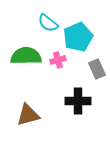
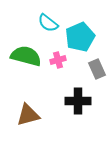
cyan pentagon: moved 2 px right
green semicircle: rotated 16 degrees clockwise
